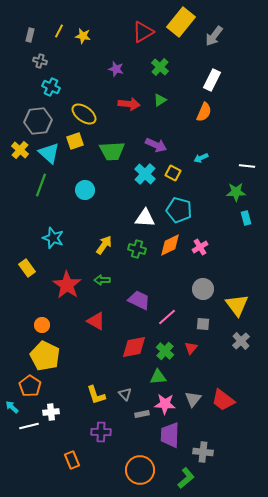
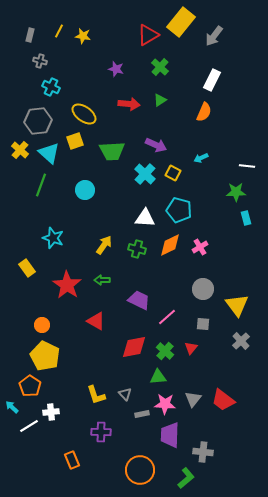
red triangle at (143, 32): moved 5 px right, 3 px down
white line at (29, 426): rotated 18 degrees counterclockwise
